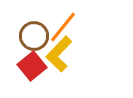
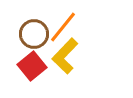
brown circle: moved 2 px up
yellow L-shape: moved 6 px right, 2 px down
